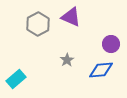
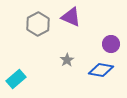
blue diamond: rotated 15 degrees clockwise
